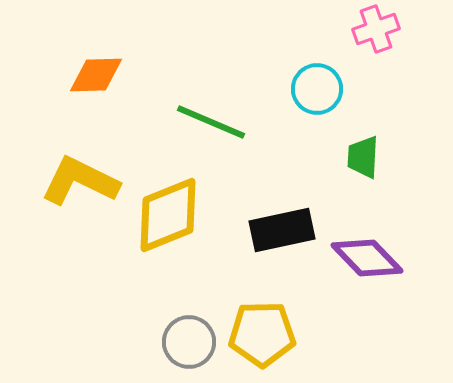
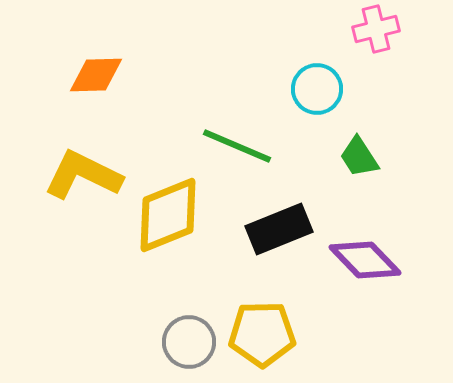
pink cross: rotated 6 degrees clockwise
green line: moved 26 px right, 24 px down
green trapezoid: moved 4 px left; rotated 36 degrees counterclockwise
yellow L-shape: moved 3 px right, 6 px up
black rectangle: moved 3 px left, 1 px up; rotated 10 degrees counterclockwise
purple diamond: moved 2 px left, 2 px down
